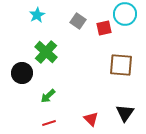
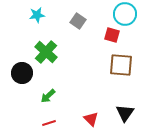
cyan star: rotated 21 degrees clockwise
red square: moved 8 px right, 7 px down; rotated 28 degrees clockwise
